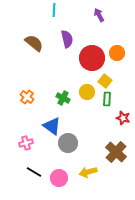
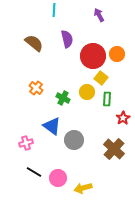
orange circle: moved 1 px down
red circle: moved 1 px right, 2 px up
yellow square: moved 4 px left, 3 px up
orange cross: moved 9 px right, 9 px up
red star: rotated 24 degrees clockwise
gray circle: moved 6 px right, 3 px up
brown cross: moved 2 px left, 3 px up
yellow arrow: moved 5 px left, 16 px down
pink circle: moved 1 px left
